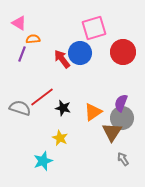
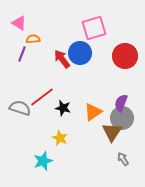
red circle: moved 2 px right, 4 px down
